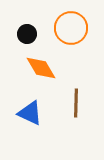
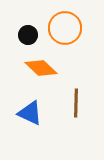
orange circle: moved 6 px left
black circle: moved 1 px right, 1 px down
orange diamond: rotated 16 degrees counterclockwise
